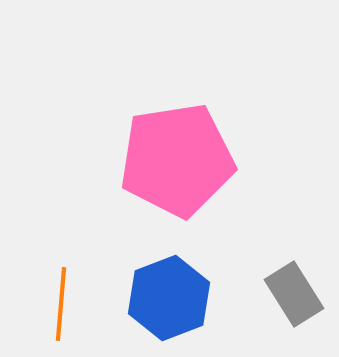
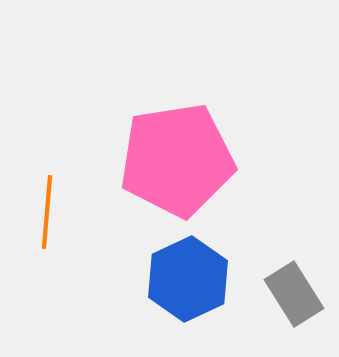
blue hexagon: moved 19 px right, 19 px up; rotated 4 degrees counterclockwise
orange line: moved 14 px left, 92 px up
